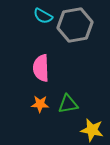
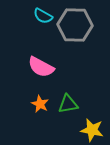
gray hexagon: rotated 12 degrees clockwise
pink semicircle: moved 1 px up; rotated 60 degrees counterclockwise
orange star: rotated 24 degrees clockwise
